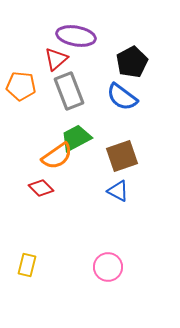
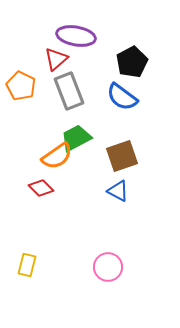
orange pentagon: rotated 20 degrees clockwise
